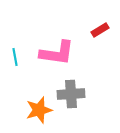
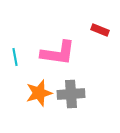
red rectangle: rotated 54 degrees clockwise
pink L-shape: moved 1 px right
orange star: moved 17 px up
